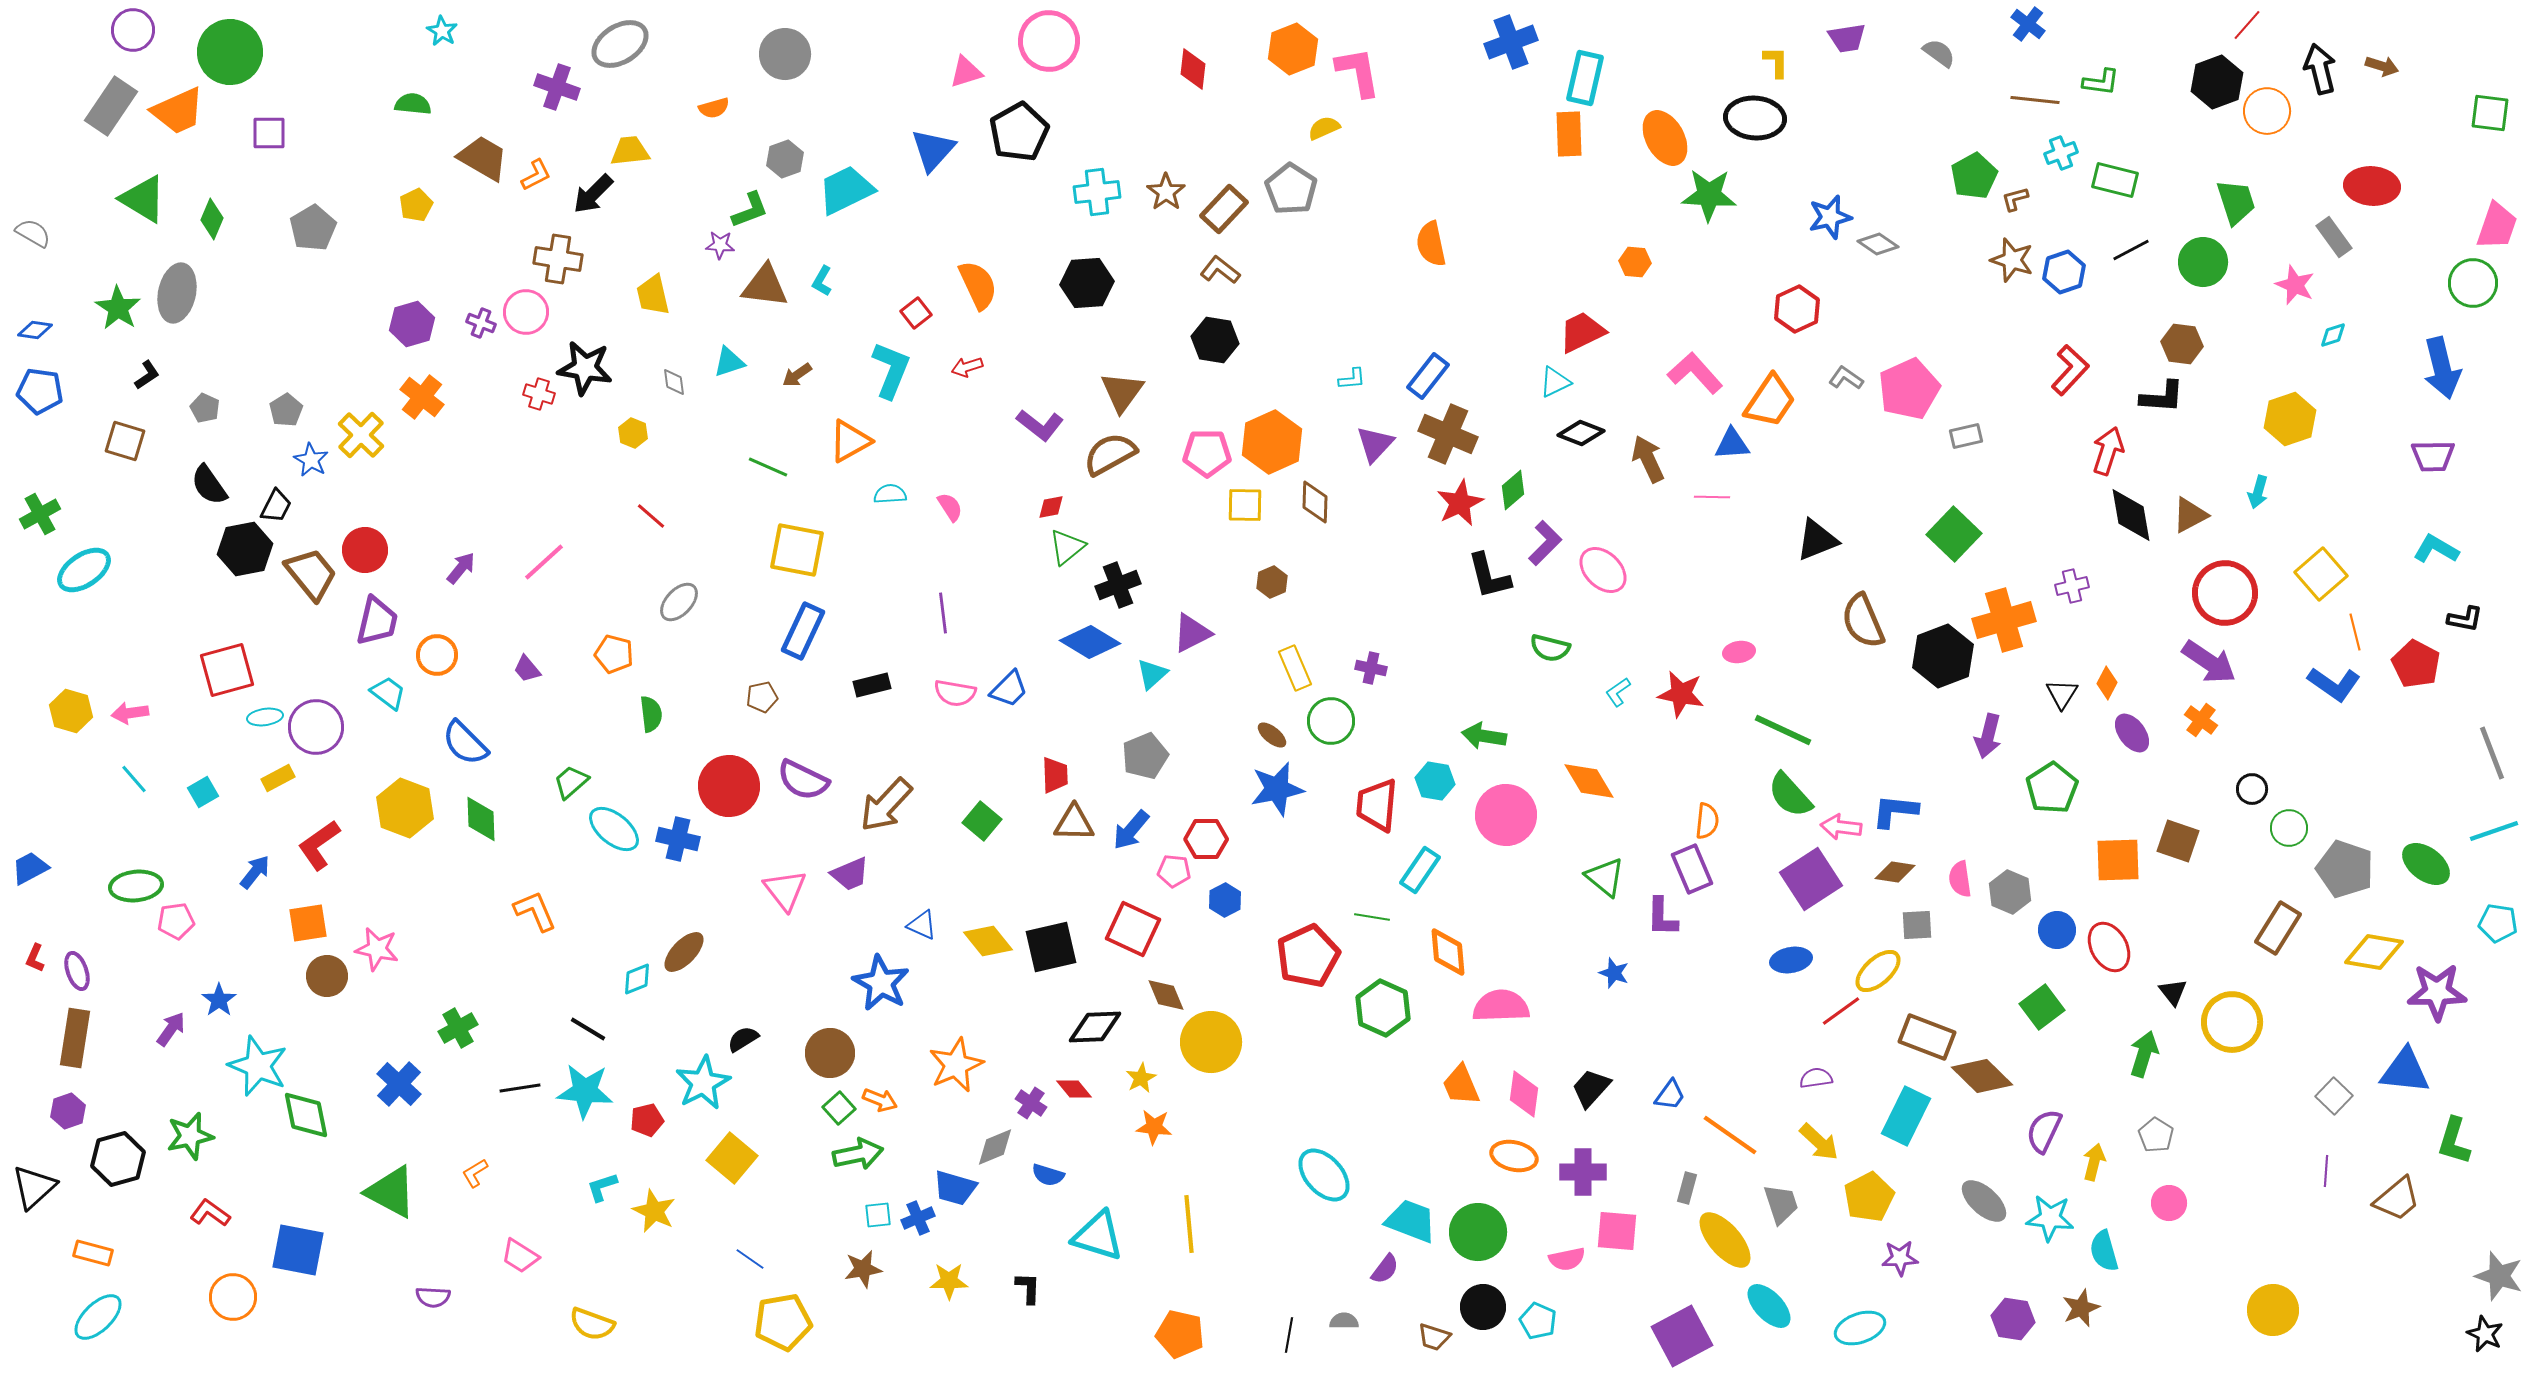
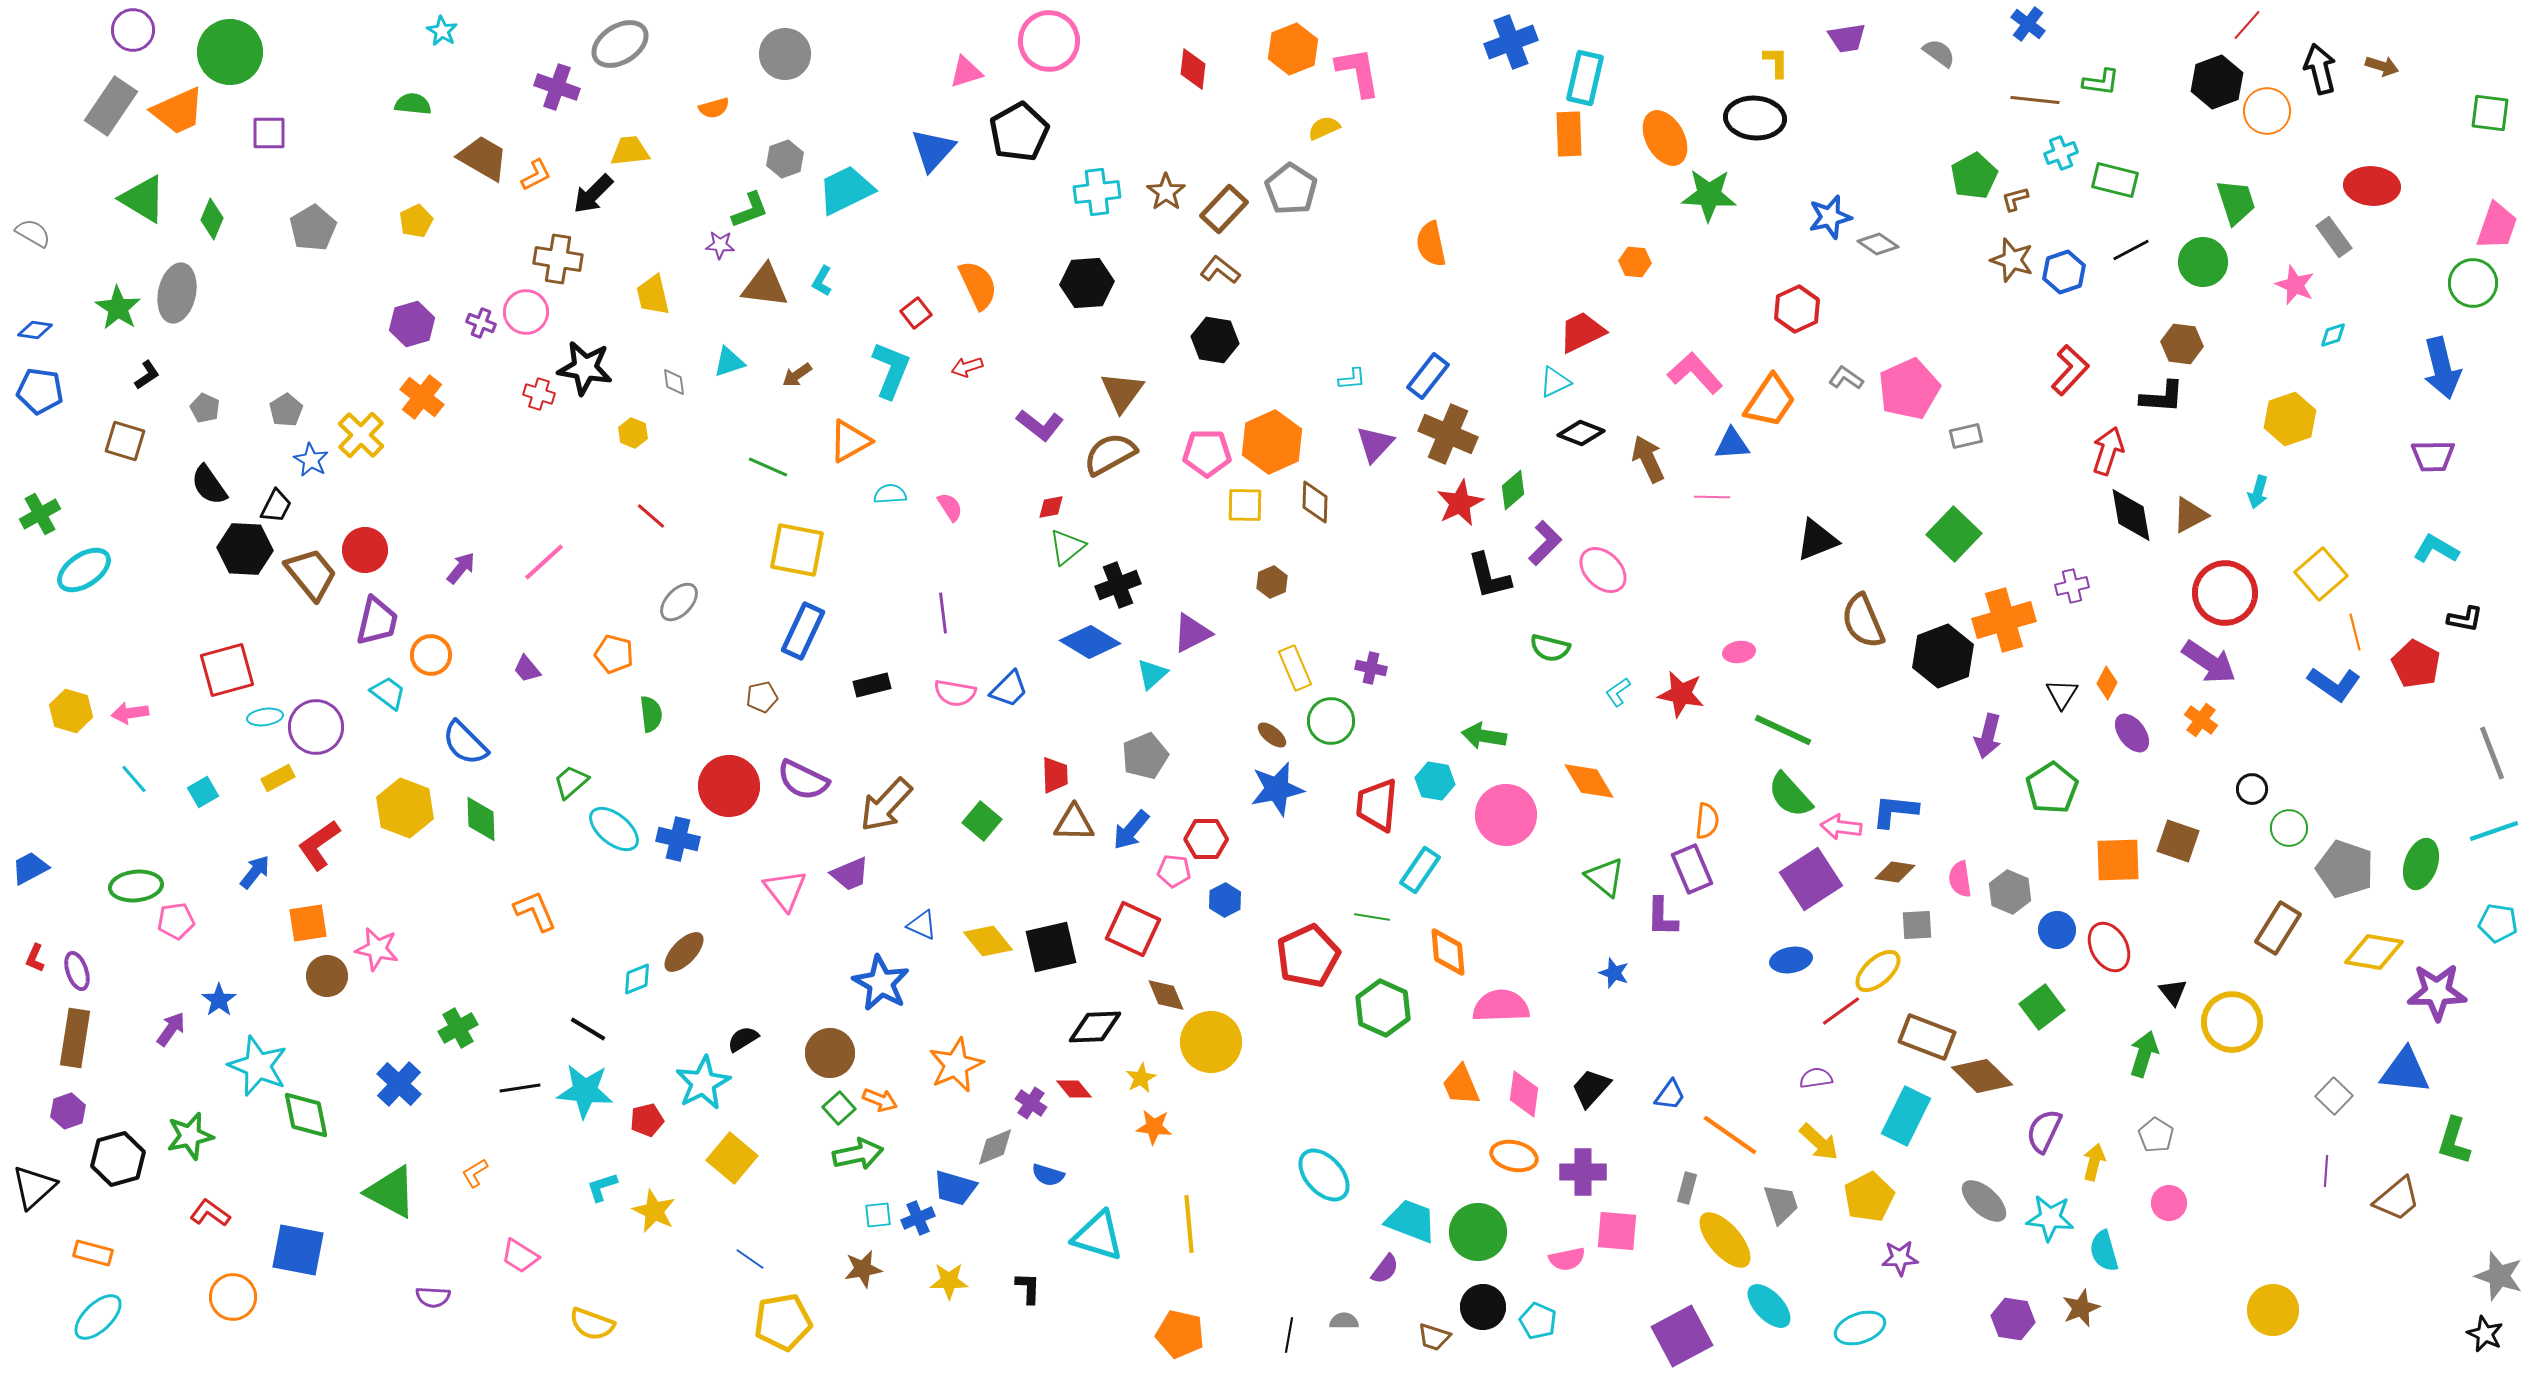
yellow pentagon at (416, 205): moved 16 px down
black hexagon at (245, 549): rotated 14 degrees clockwise
orange circle at (437, 655): moved 6 px left
green ellipse at (2426, 864): moved 5 px left; rotated 72 degrees clockwise
